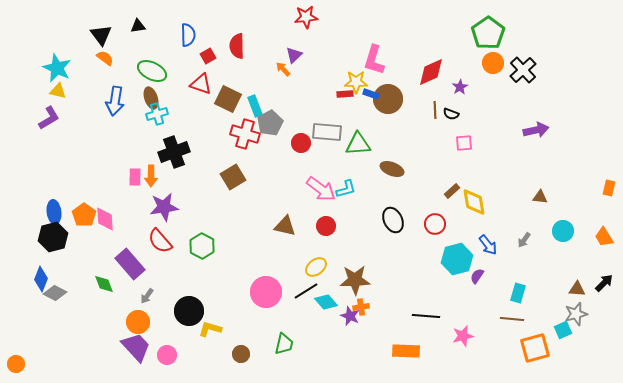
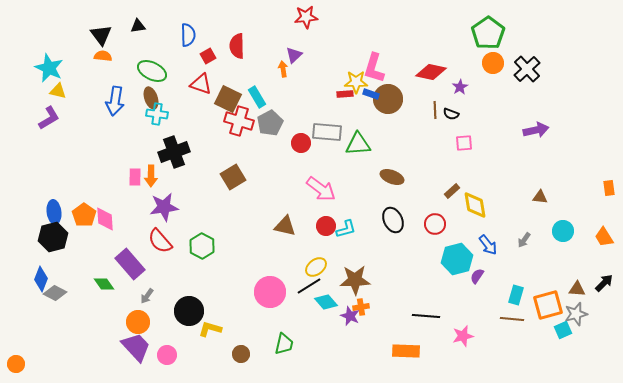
orange semicircle at (105, 58): moved 2 px left, 2 px up; rotated 30 degrees counterclockwise
pink L-shape at (374, 60): moved 8 px down
cyan star at (57, 68): moved 8 px left
orange arrow at (283, 69): rotated 35 degrees clockwise
black cross at (523, 70): moved 4 px right, 1 px up
red diamond at (431, 72): rotated 36 degrees clockwise
cyan rectangle at (255, 106): moved 2 px right, 9 px up; rotated 10 degrees counterclockwise
cyan cross at (157, 114): rotated 25 degrees clockwise
red cross at (245, 134): moved 6 px left, 13 px up
brown ellipse at (392, 169): moved 8 px down
orange rectangle at (609, 188): rotated 21 degrees counterclockwise
cyan L-shape at (346, 189): moved 40 px down
yellow diamond at (474, 202): moved 1 px right, 3 px down
green diamond at (104, 284): rotated 15 degrees counterclockwise
black line at (306, 291): moved 3 px right, 5 px up
pink circle at (266, 292): moved 4 px right
cyan rectangle at (518, 293): moved 2 px left, 2 px down
orange square at (535, 348): moved 13 px right, 43 px up
